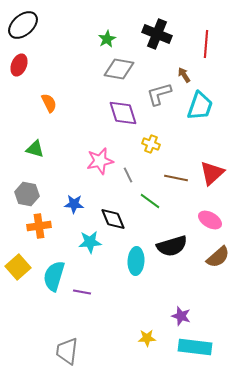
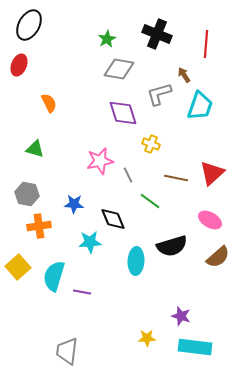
black ellipse: moved 6 px right; rotated 20 degrees counterclockwise
